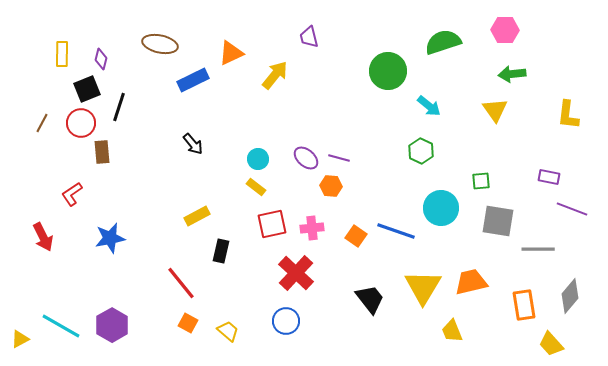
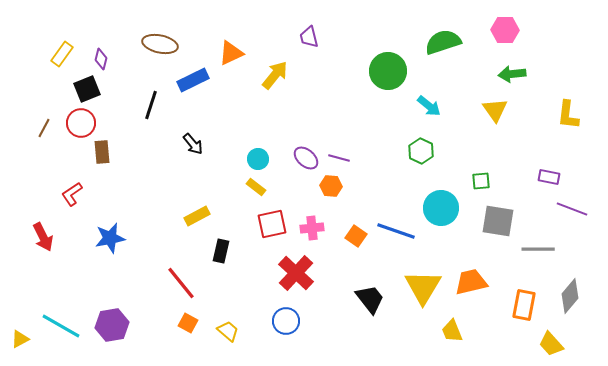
yellow rectangle at (62, 54): rotated 35 degrees clockwise
black line at (119, 107): moved 32 px right, 2 px up
brown line at (42, 123): moved 2 px right, 5 px down
orange rectangle at (524, 305): rotated 20 degrees clockwise
purple hexagon at (112, 325): rotated 20 degrees clockwise
